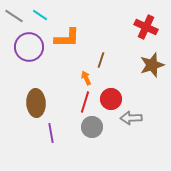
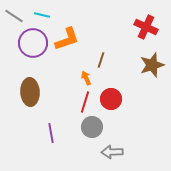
cyan line: moved 2 px right; rotated 21 degrees counterclockwise
orange L-shape: moved 1 px down; rotated 20 degrees counterclockwise
purple circle: moved 4 px right, 4 px up
brown ellipse: moved 6 px left, 11 px up
gray arrow: moved 19 px left, 34 px down
